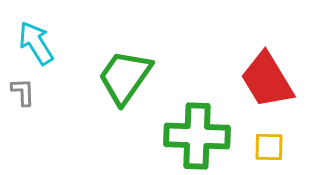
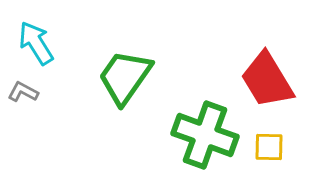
gray L-shape: rotated 60 degrees counterclockwise
green cross: moved 8 px right, 1 px up; rotated 18 degrees clockwise
